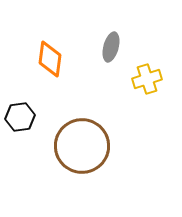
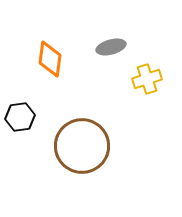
gray ellipse: rotated 60 degrees clockwise
